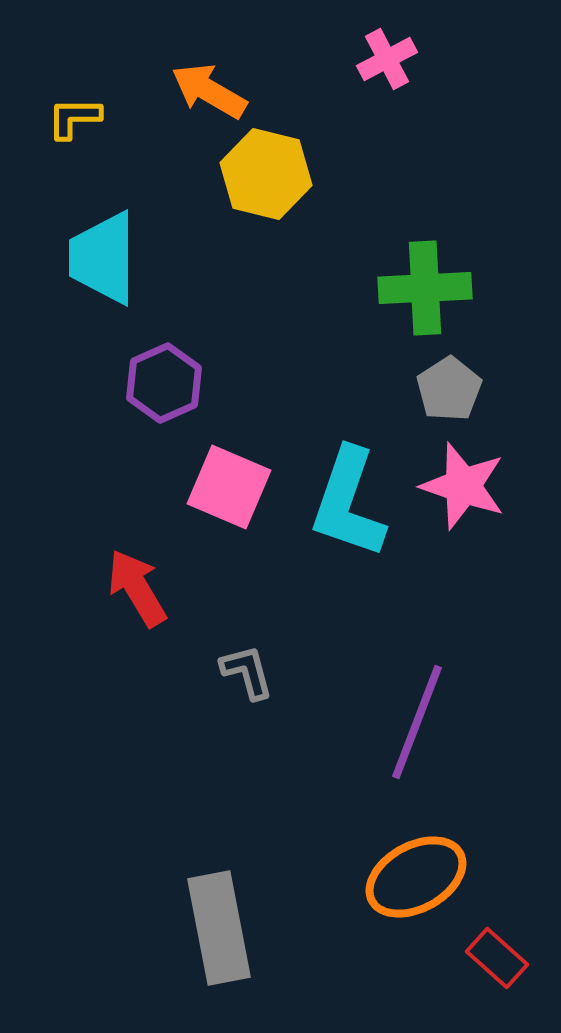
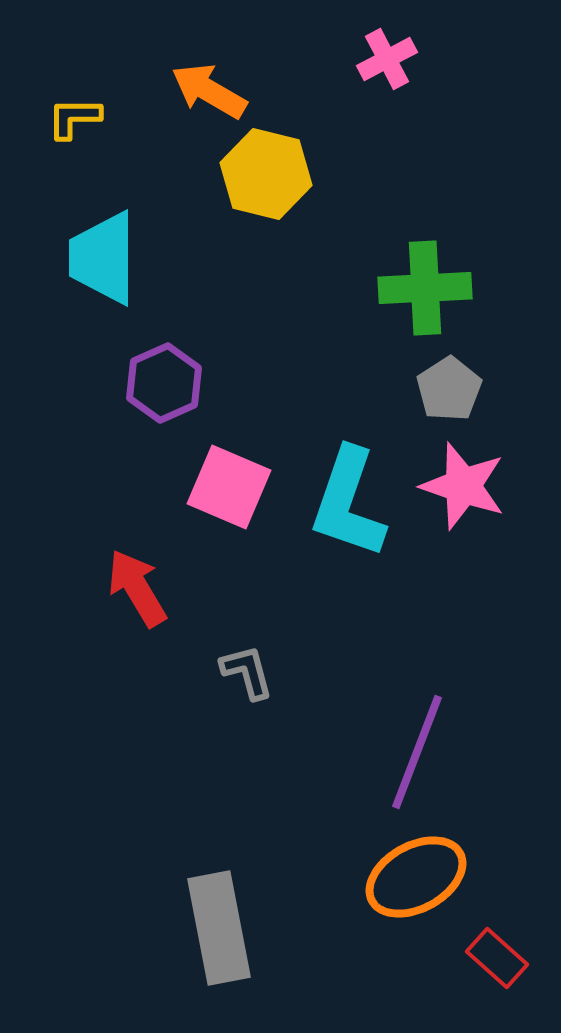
purple line: moved 30 px down
